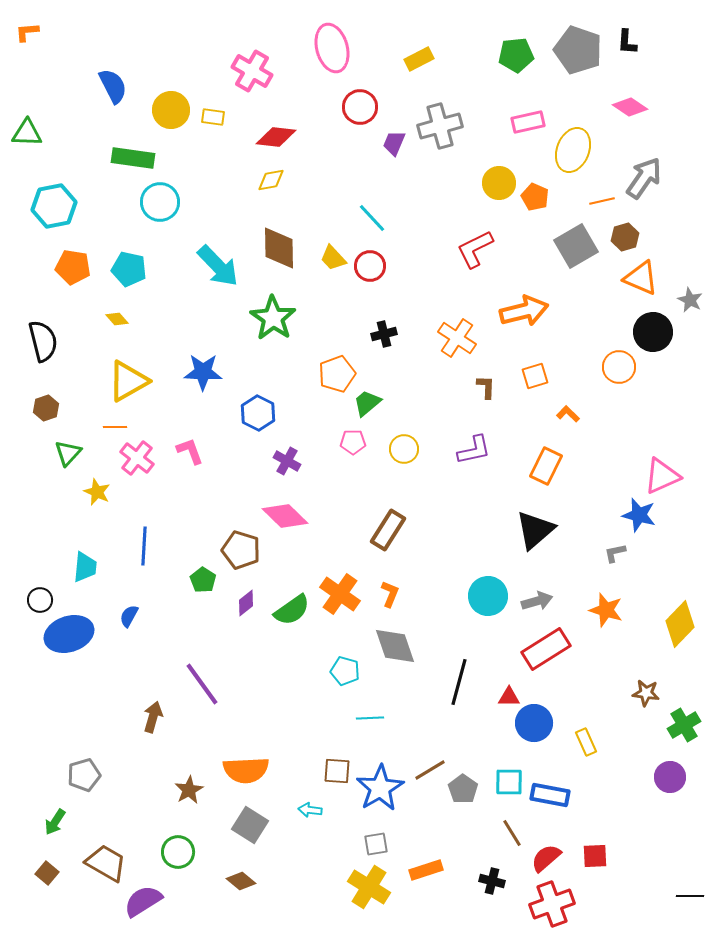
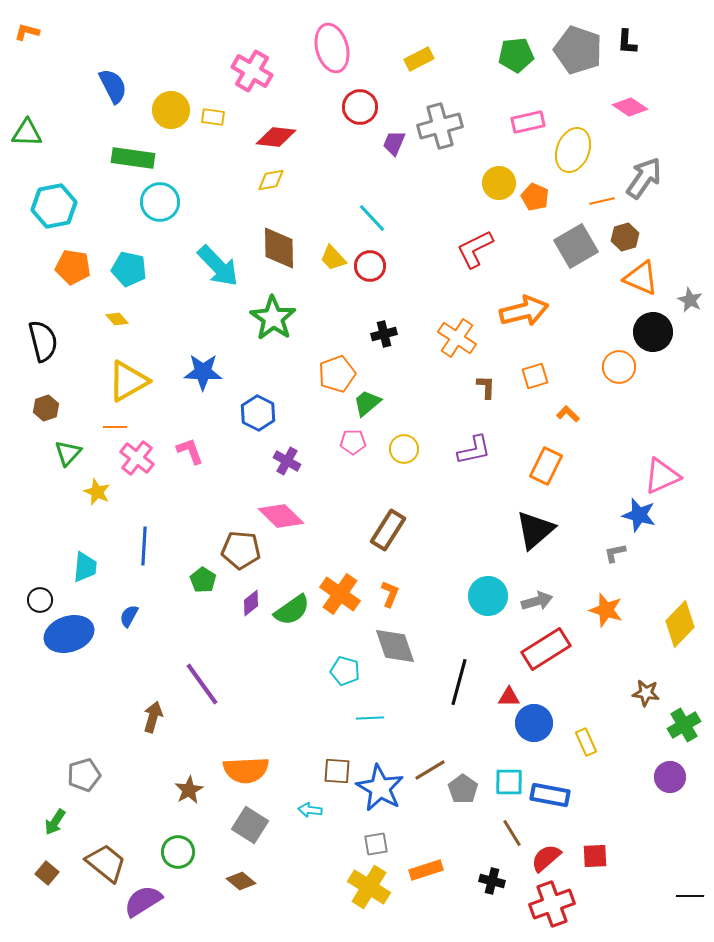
orange L-shape at (27, 32): rotated 20 degrees clockwise
pink diamond at (285, 516): moved 4 px left
brown pentagon at (241, 550): rotated 12 degrees counterclockwise
purple diamond at (246, 603): moved 5 px right
blue star at (380, 788): rotated 12 degrees counterclockwise
brown trapezoid at (106, 863): rotated 9 degrees clockwise
